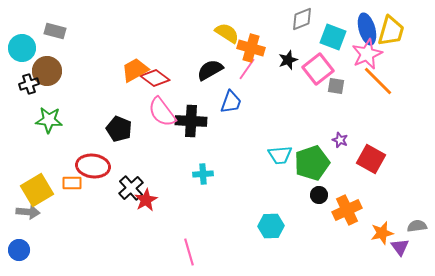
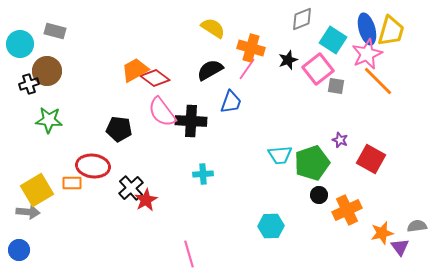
yellow semicircle at (227, 33): moved 14 px left, 5 px up
cyan square at (333, 37): moved 3 px down; rotated 12 degrees clockwise
cyan circle at (22, 48): moved 2 px left, 4 px up
black pentagon at (119, 129): rotated 15 degrees counterclockwise
pink line at (189, 252): moved 2 px down
